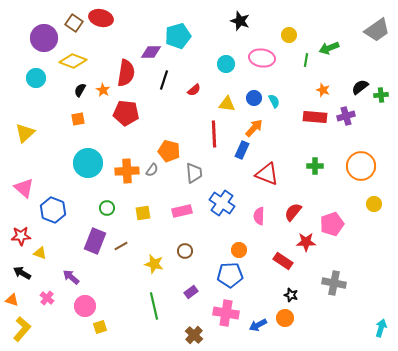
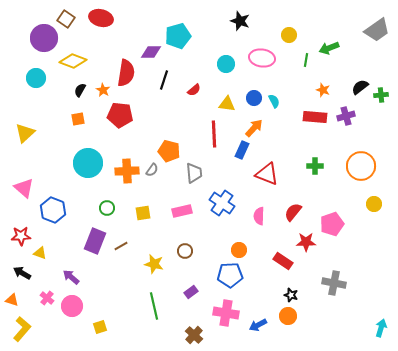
brown square at (74, 23): moved 8 px left, 4 px up
red pentagon at (126, 113): moved 6 px left, 2 px down
pink circle at (85, 306): moved 13 px left
orange circle at (285, 318): moved 3 px right, 2 px up
